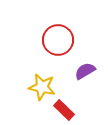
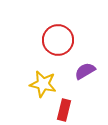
yellow star: moved 1 px right, 3 px up
red rectangle: rotated 60 degrees clockwise
